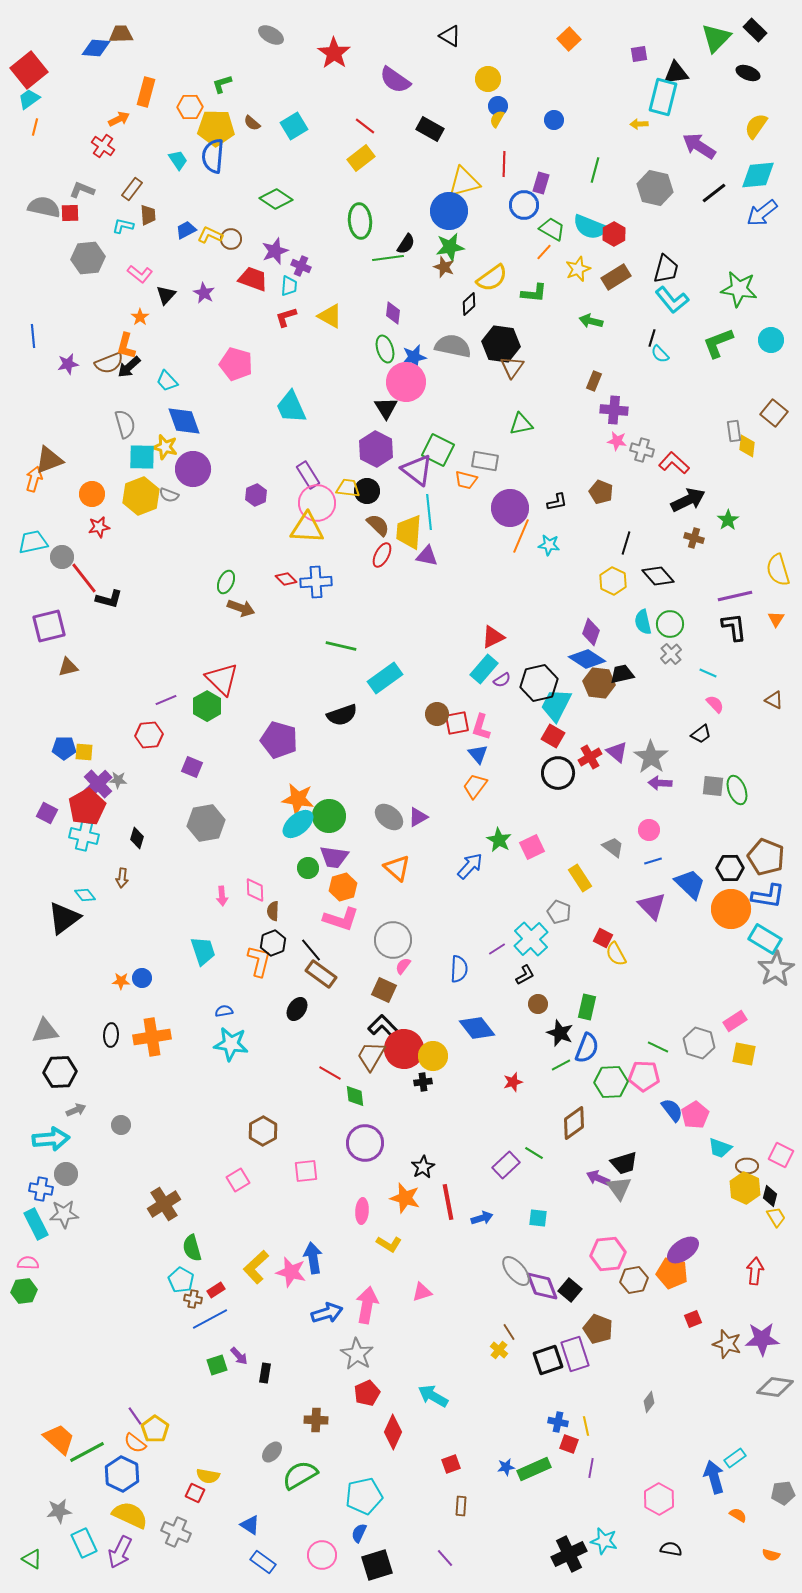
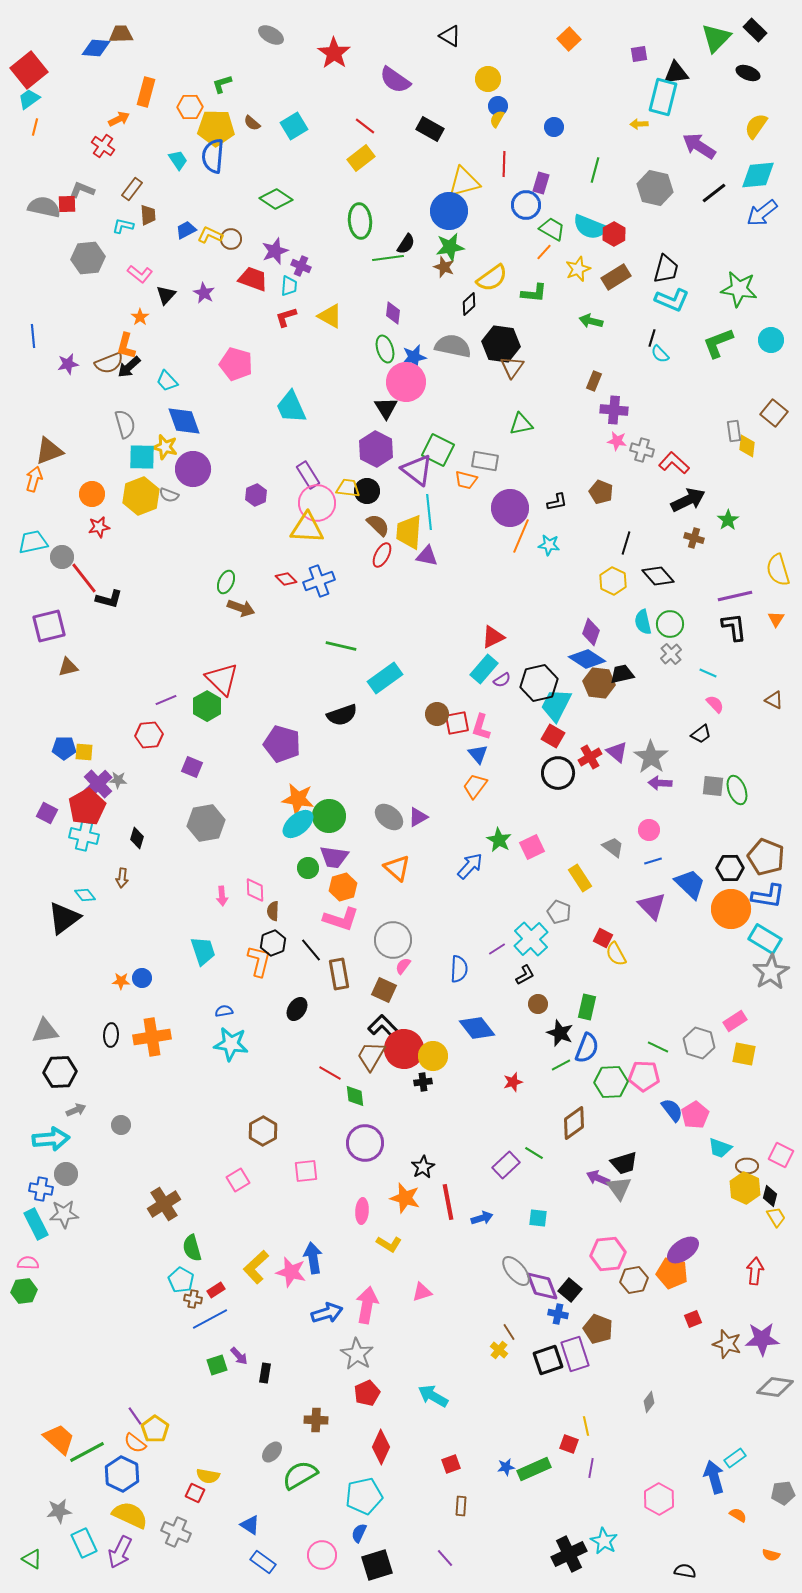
blue circle at (554, 120): moved 7 px down
blue circle at (524, 205): moved 2 px right
red square at (70, 213): moved 3 px left, 9 px up
cyan L-shape at (672, 300): rotated 28 degrees counterclockwise
brown triangle at (49, 460): moved 9 px up
blue cross at (316, 582): moved 3 px right, 1 px up; rotated 16 degrees counterclockwise
purple pentagon at (279, 740): moved 3 px right, 4 px down
gray star at (776, 969): moved 5 px left, 3 px down
brown rectangle at (321, 974): moved 18 px right; rotated 44 degrees clockwise
blue cross at (558, 1422): moved 108 px up
red diamond at (393, 1432): moved 12 px left, 15 px down
cyan star at (604, 1541): rotated 16 degrees clockwise
black semicircle at (671, 1549): moved 14 px right, 22 px down
